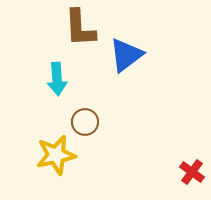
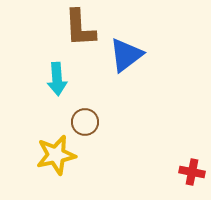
red cross: rotated 25 degrees counterclockwise
